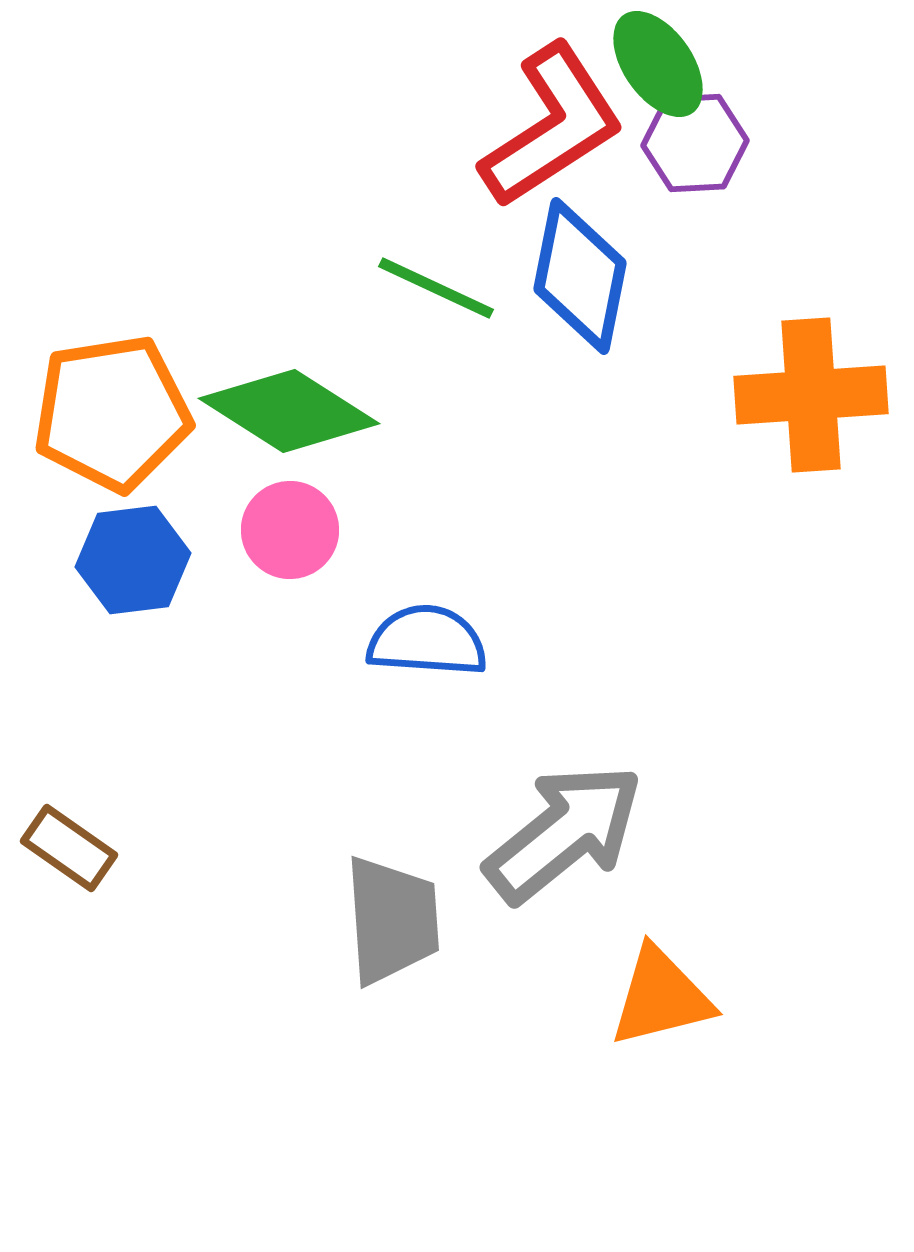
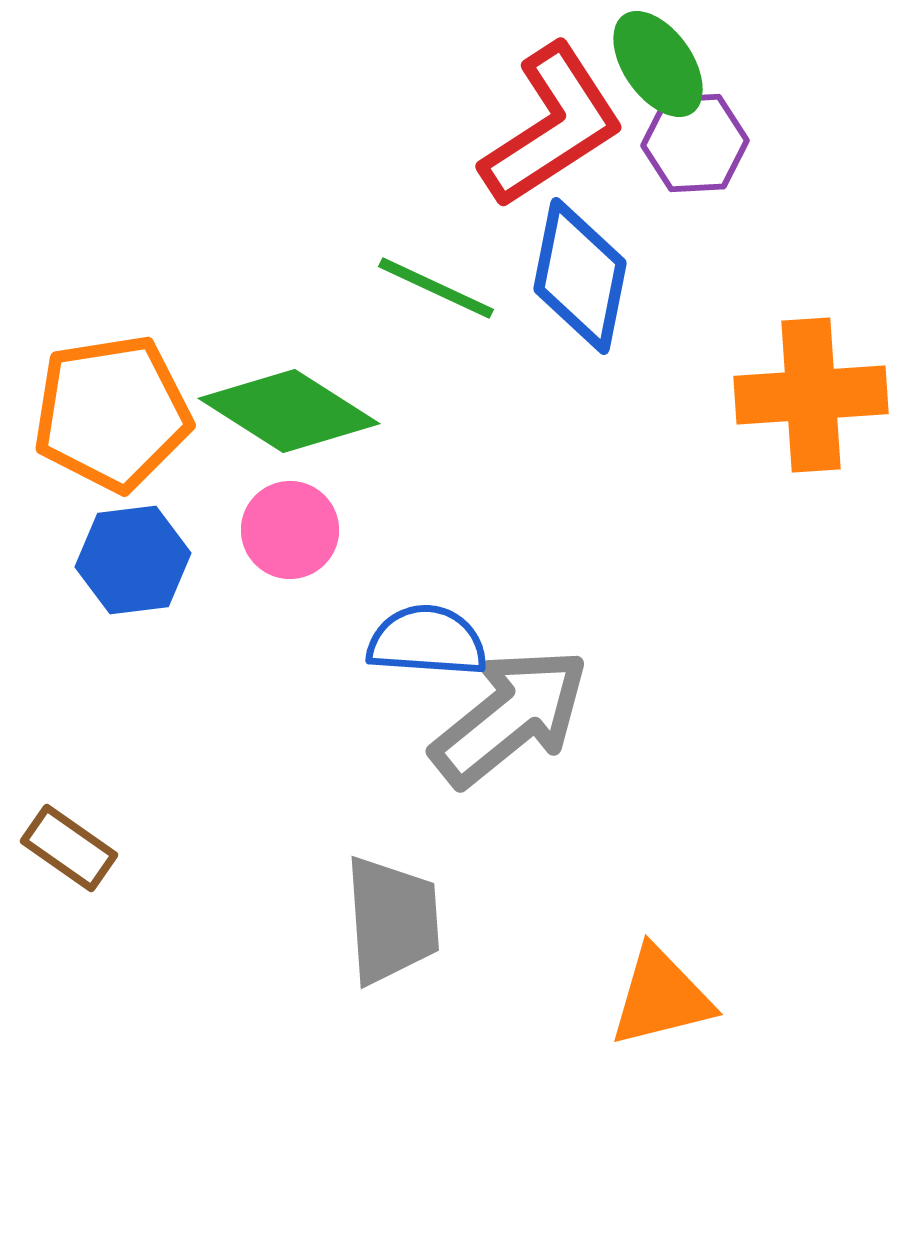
gray arrow: moved 54 px left, 116 px up
